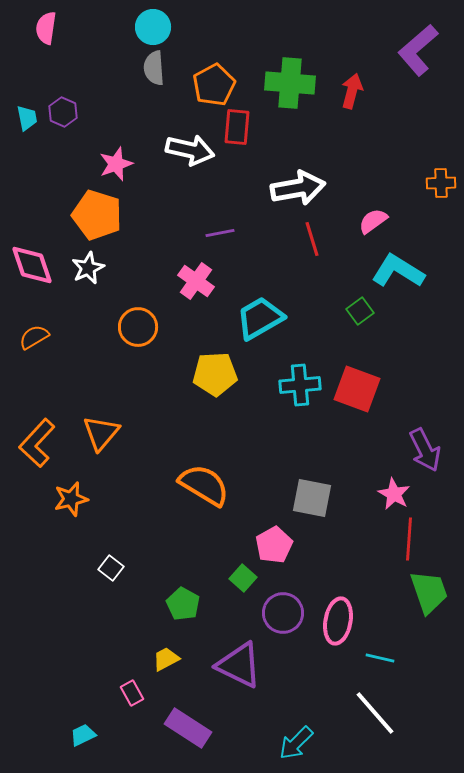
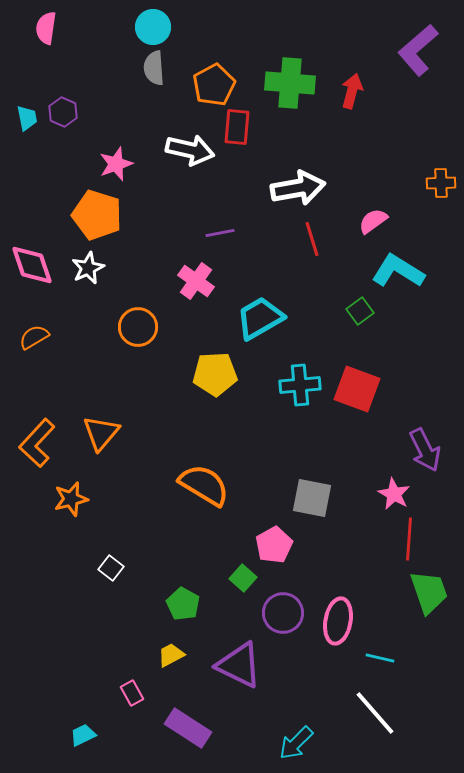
yellow trapezoid at (166, 659): moved 5 px right, 4 px up
